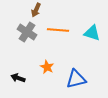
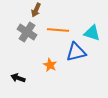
orange star: moved 3 px right, 2 px up
blue triangle: moved 27 px up
